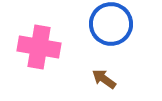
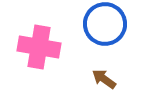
blue circle: moved 6 px left
